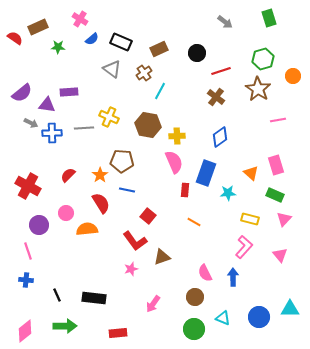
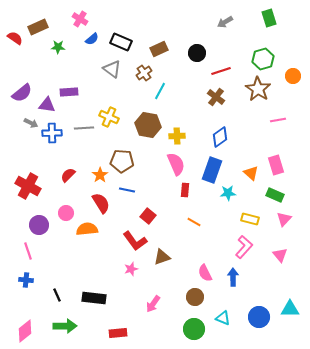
gray arrow at (225, 22): rotated 112 degrees clockwise
pink semicircle at (174, 162): moved 2 px right, 2 px down
blue rectangle at (206, 173): moved 6 px right, 3 px up
